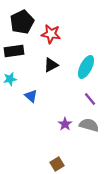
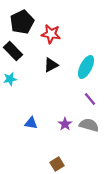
black rectangle: moved 1 px left; rotated 54 degrees clockwise
blue triangle: moved 27 px down; rotated 32 degrees counterclockwise
